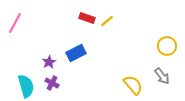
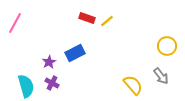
blue rectangle: moved 1 px left
gray arrow: moved 1 px left
